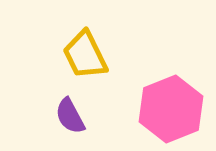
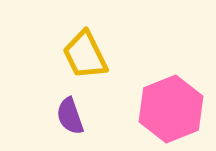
purple semicircle: rotated 9 degrees clockwise
